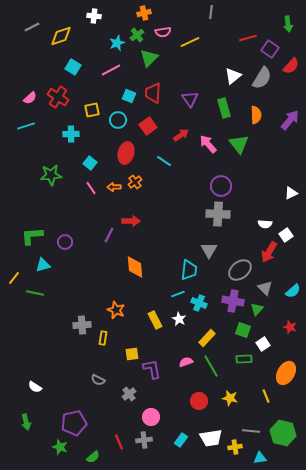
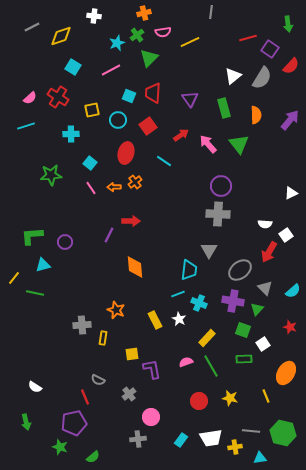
gray cross at (144, 440): moved 6 px left, 1 px up
red line at (119, 442): moved 34 px left, 45 px up
